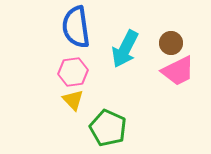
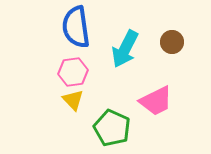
brown circle: moved 1 px right, 1 px up
pink trapezoid: moved 22 px left, 30 px down
green pentagon: moved 4 px right
